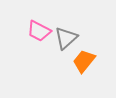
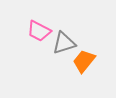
gray triangle: moved 2 px left, 5 px down; rotated 25 degrees clockwise
